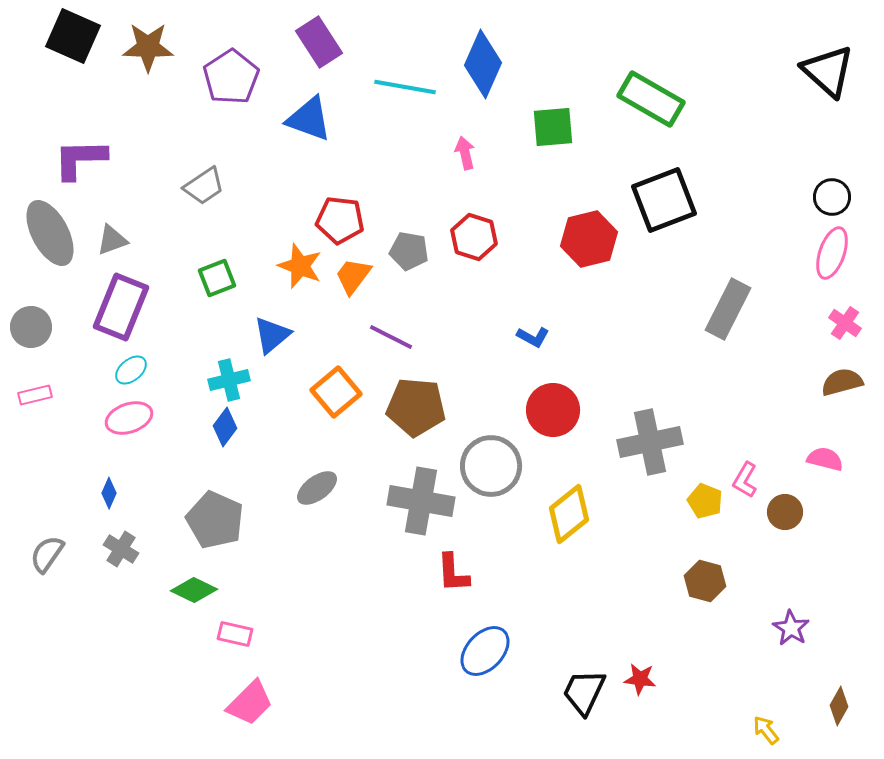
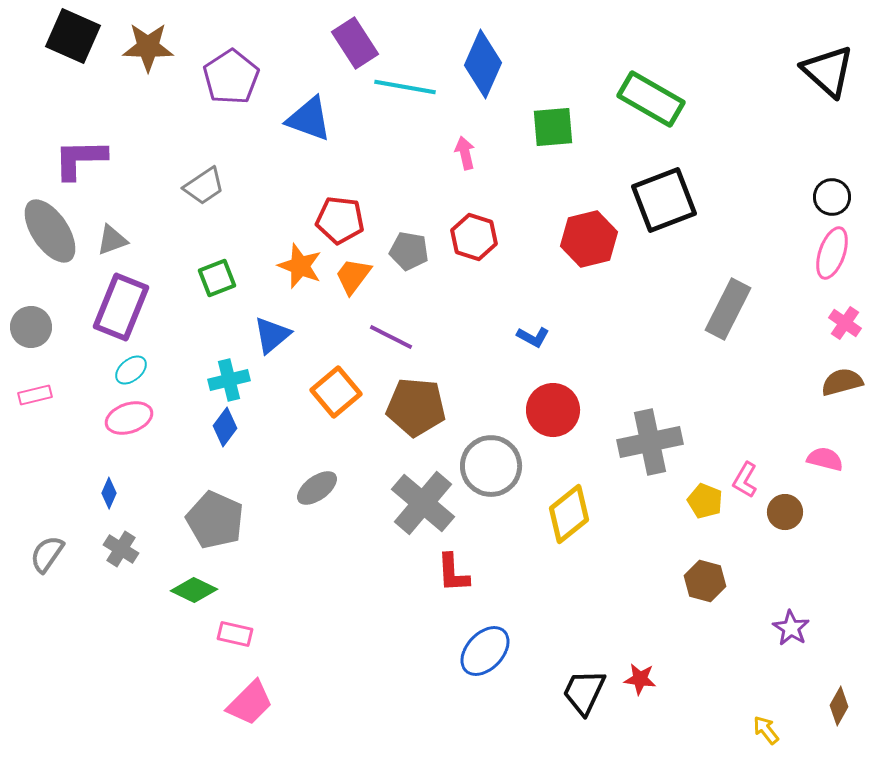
purple rectangle at (319, 42): moved 36 px right, 1 px down
gray ellipse at (50, 233): moved 2 px up; rotated 6 degrees counterclockwise
gray cross at (421, 501): moved 2 px right, 2 px down; rotated 30 degrees clockwise
